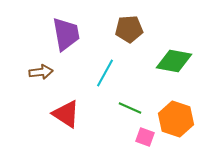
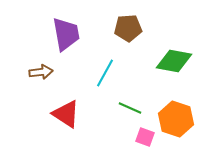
brown pentagon: moved 1 px left, 1 px up
